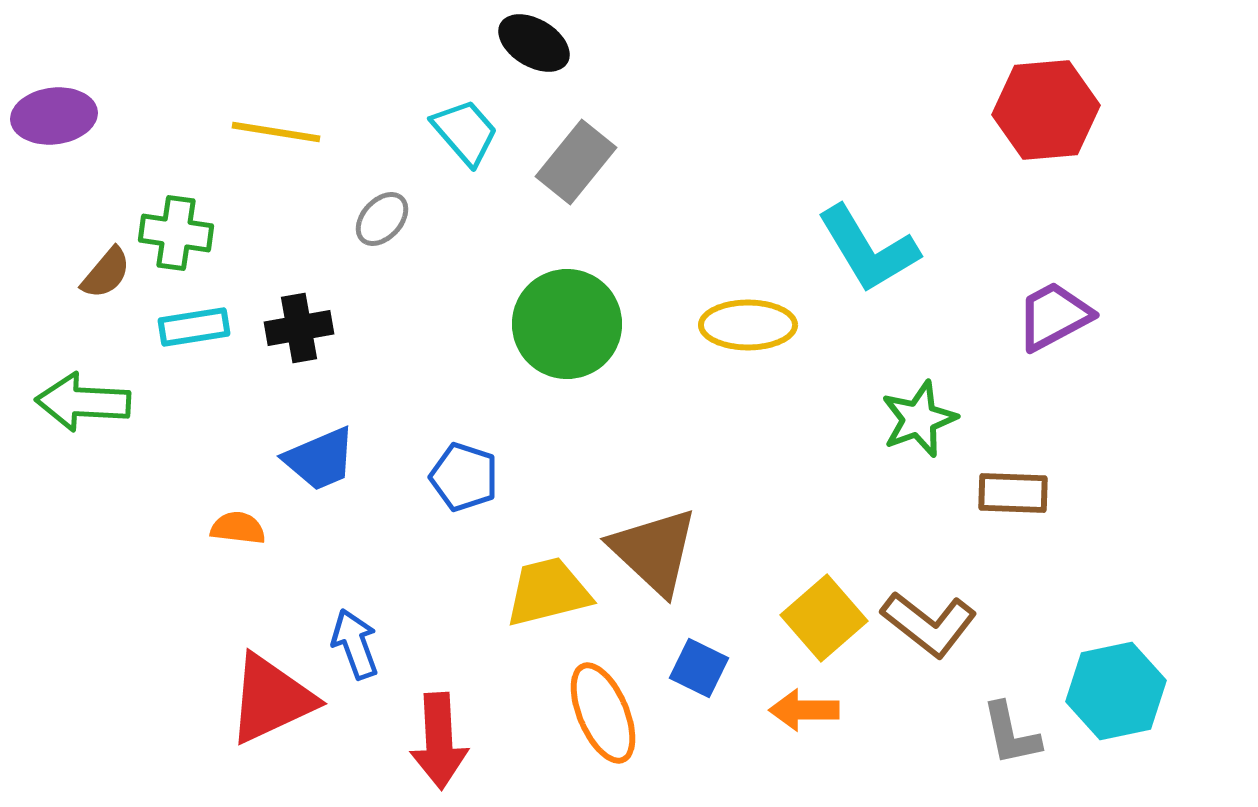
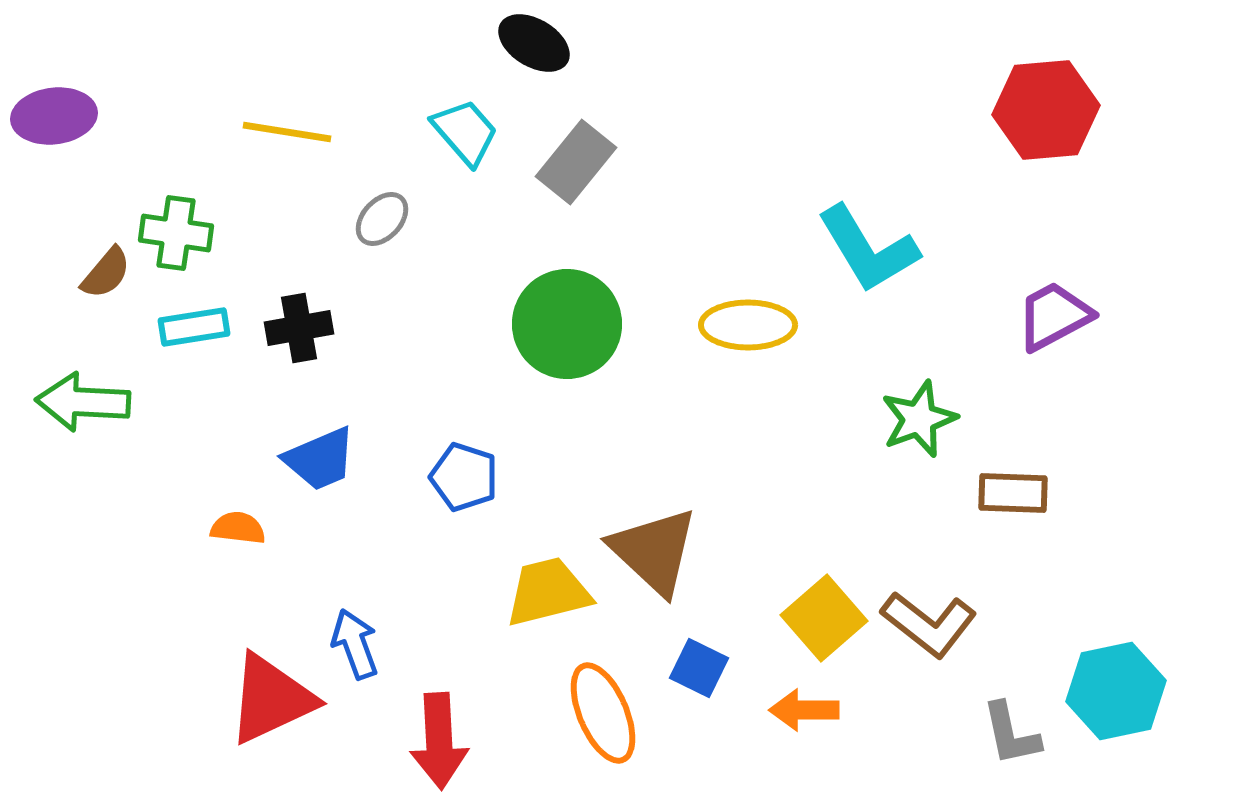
yellow line: moved 11 px right
